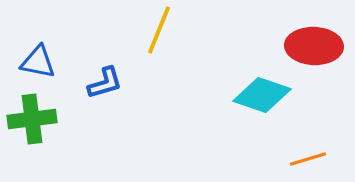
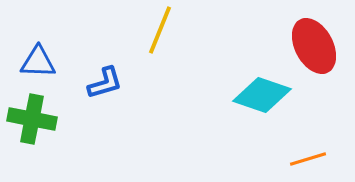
yellow line: moved 1 px right
red ellipse: rotated 60 degrees clockwise
blue triangle: rotated 9 degrees counterclockwise
green cross: rotated 18 degrees clockwise
